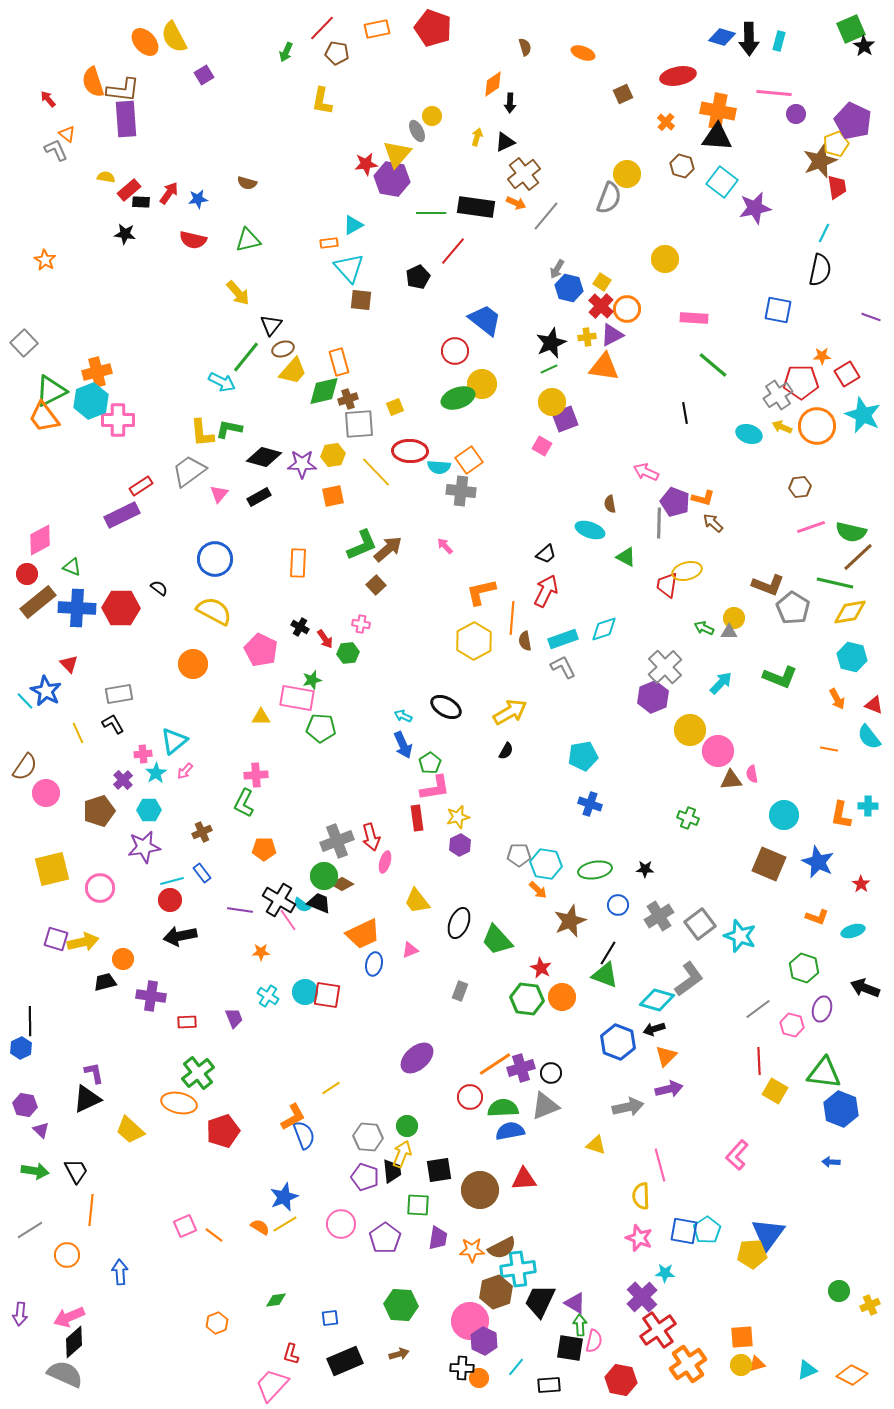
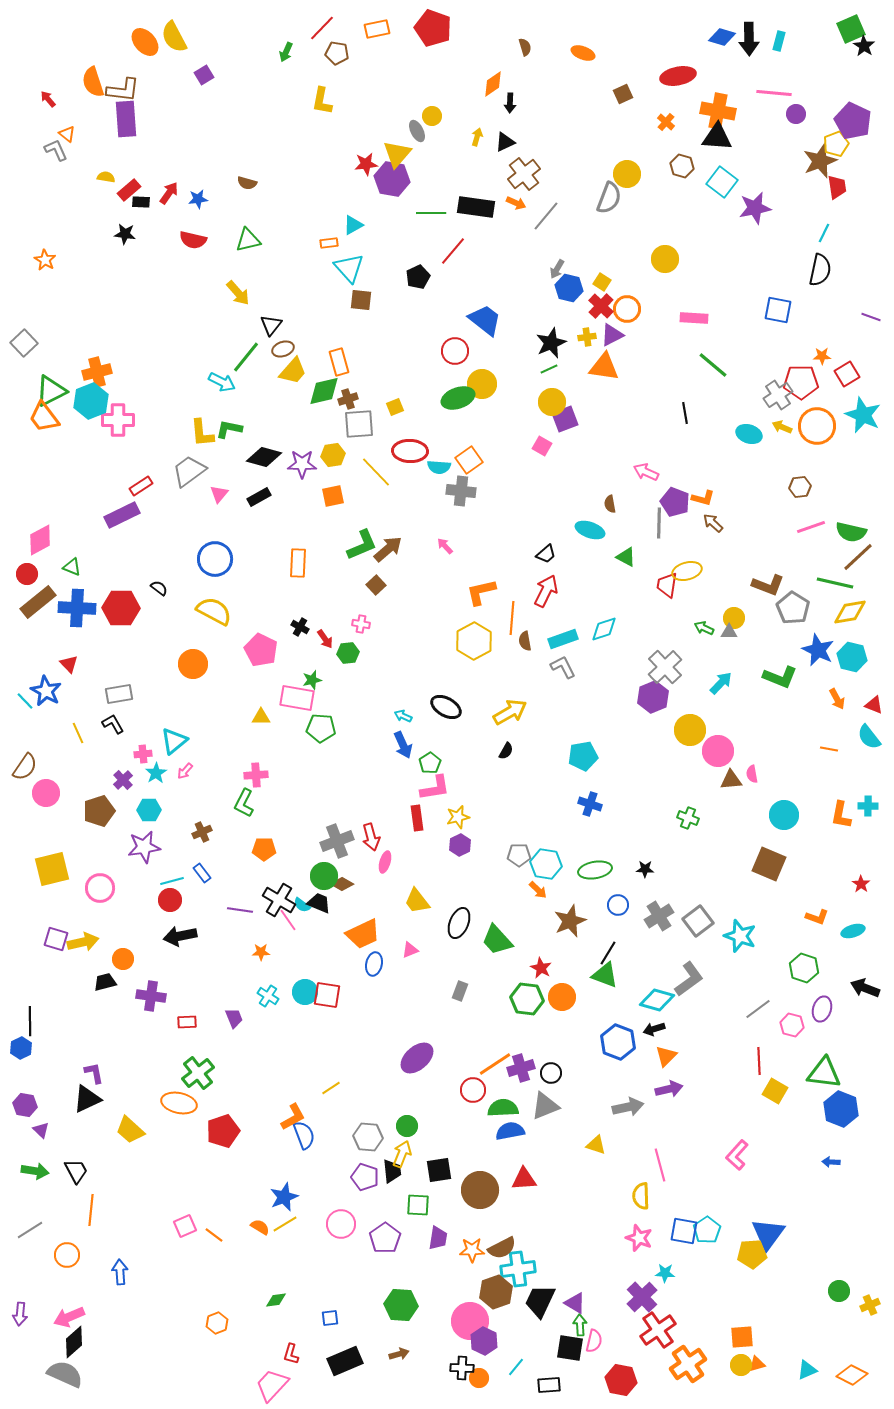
blue star at (818, 862): moved 212 px up
gray square at (700, 924): moved 2 px left, 3 px up
red circle at (470, 1097): moved 3 px right, 7 px up
